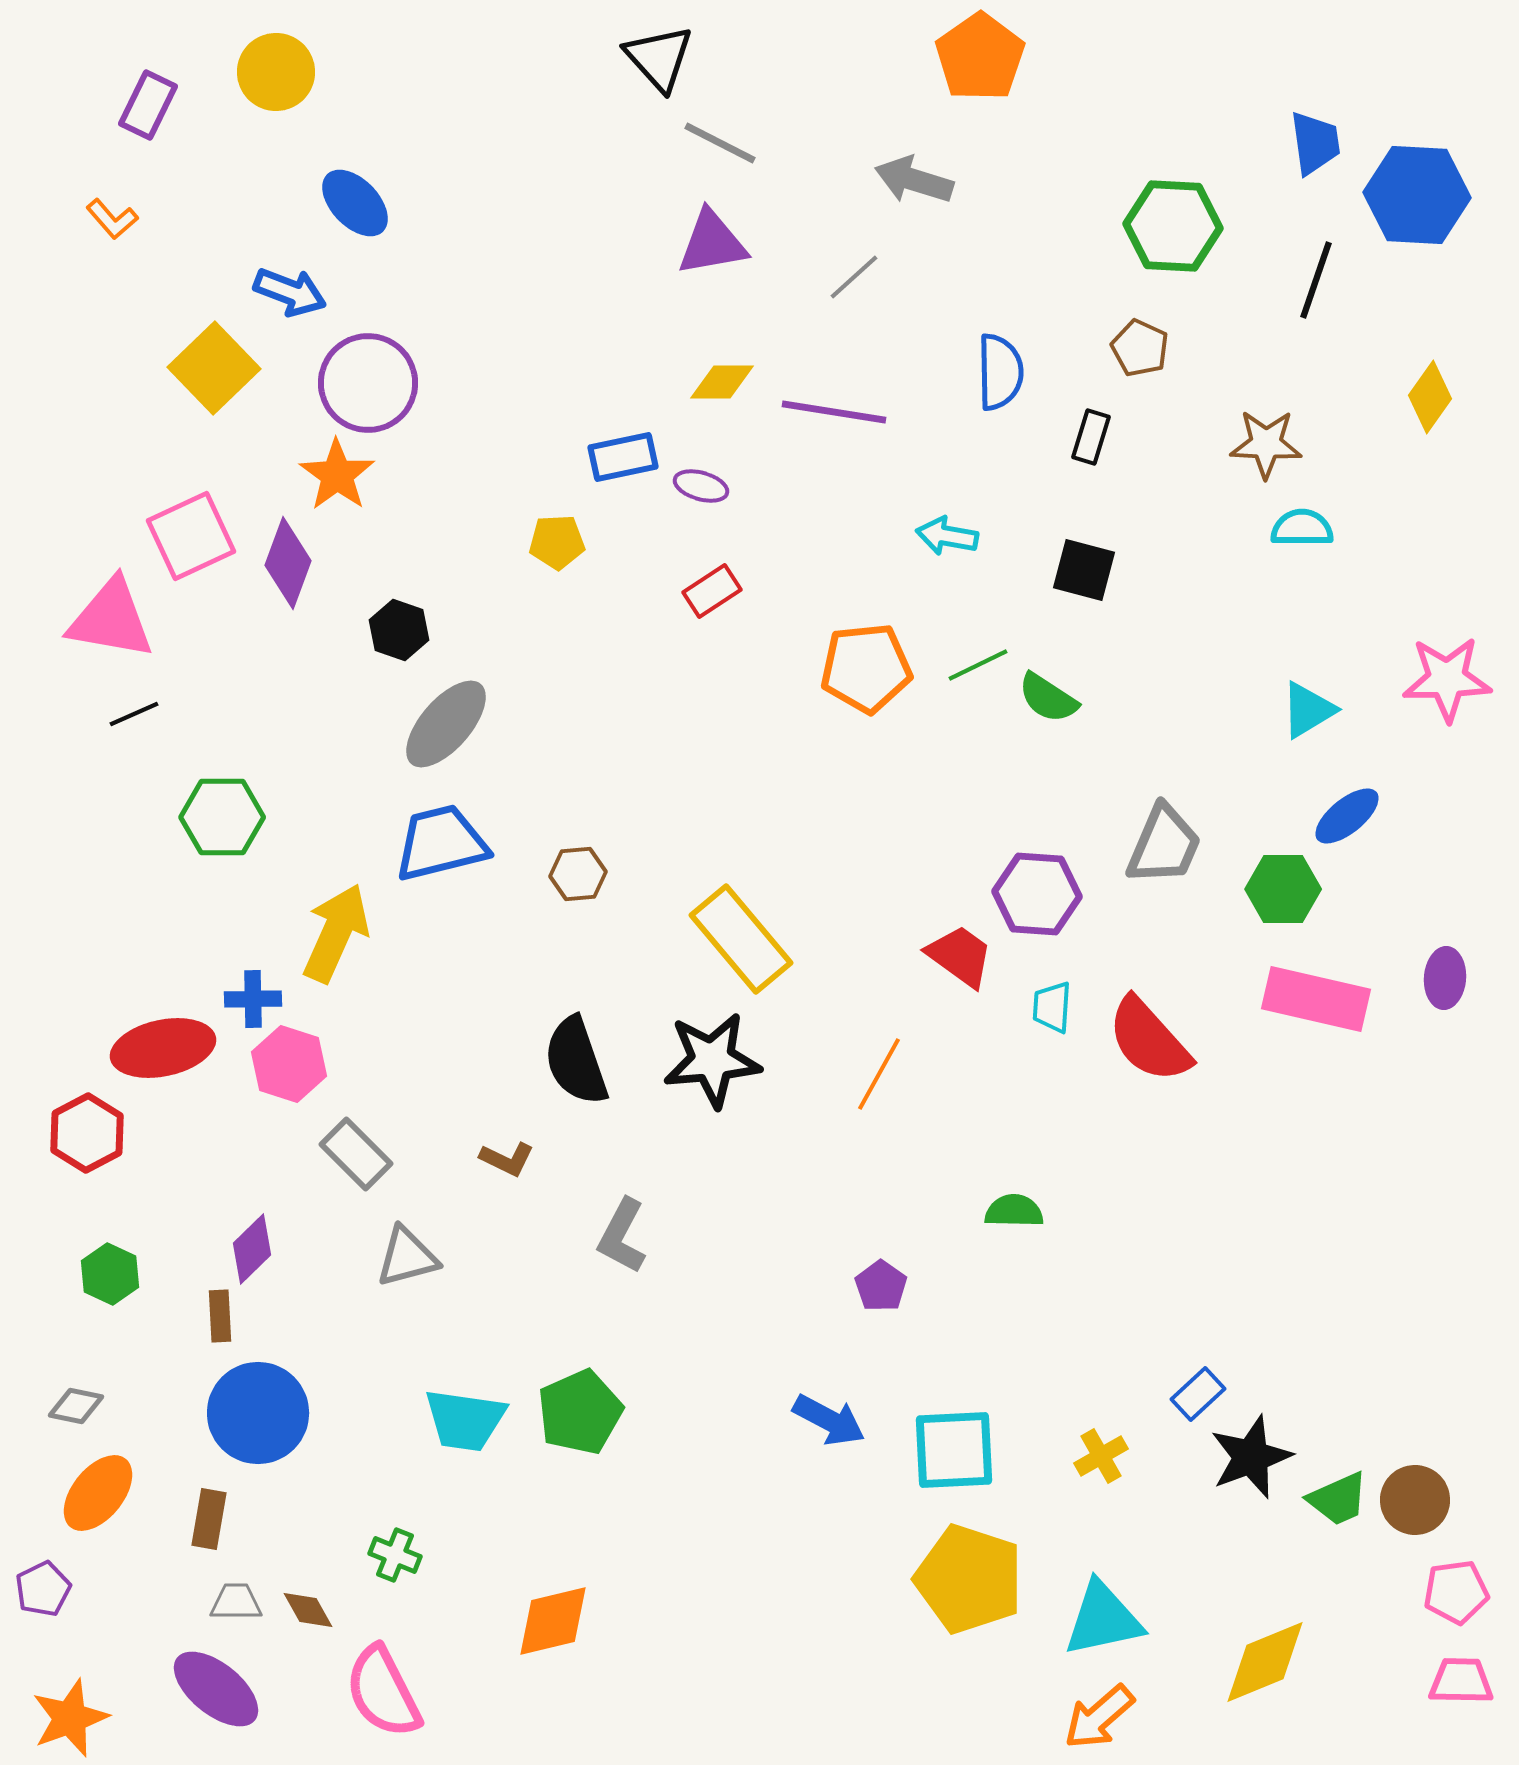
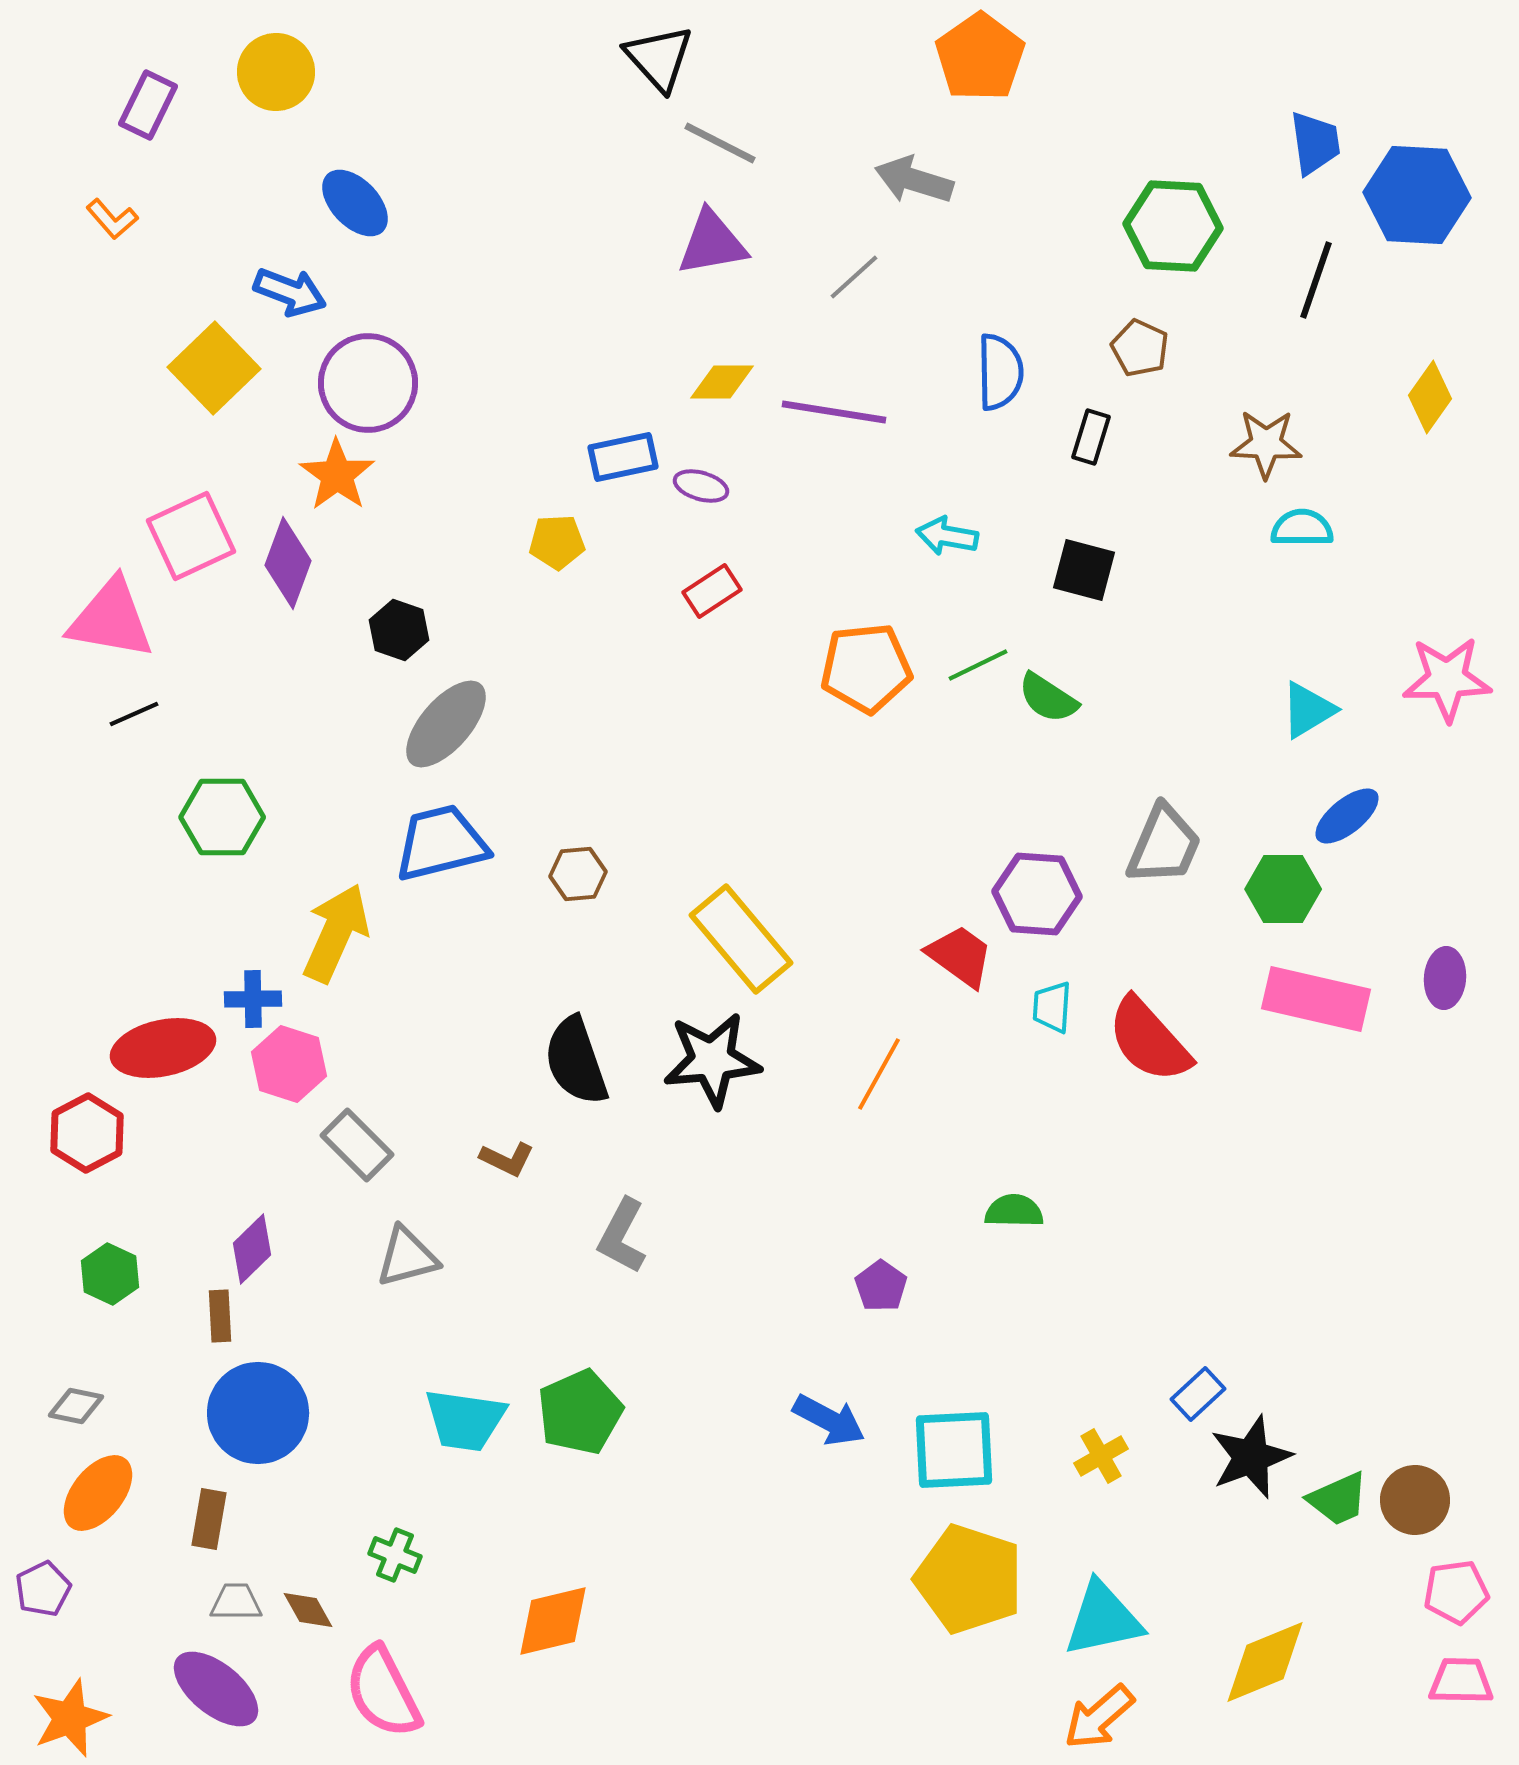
gray rectangle at (356, 1154): moved 1 px right, 9 px up
